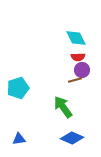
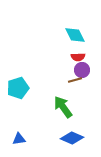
cyan diamond: moved 1 px left, 3 px up
